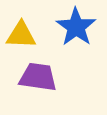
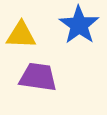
blue star: moved 3 px right, 2 px up
